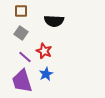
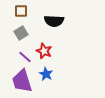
gray square: rotated 24 degrees clockwise
blue star: rotated 16 degrees counterclockwise
